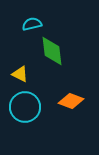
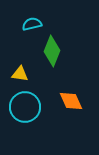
green diamond: rotated 28 degrees clockwise
yellow triangle: rotated 18 degrees counterclockwise
orange diamond: rotated 45 degrees clockwise
